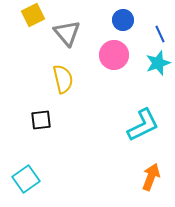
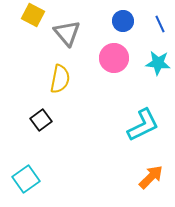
yellow square: rotated 35 degrees counterclockwise
blue circle: moved 1 px down
blue line: moved 10 px up
pink circle: moved 3 px down
cyan star: rotated 25 degrees clockwise
yellow semicircle: moved 3 px left; rotated 24 degrees clockwise
black square: rotated 30 degrees counterclockwise
orange arrow: rotated 24 degrees clockwise
